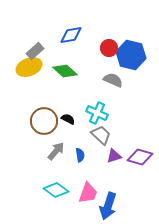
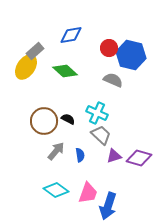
yellow ellipse: moved 3 px left; rotated 35 degrees counterclockwise
purple diamond: moved 1 px left, 1 px down
